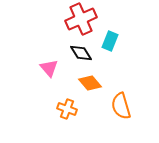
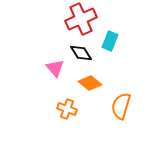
pink triangle: moved 6 px right
orange diamond: rotated 10 degrees counterclockwise
orange semicircle: rotated 32 degrees clockwise
